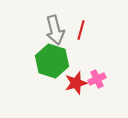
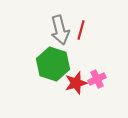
gray arrow: moved 5 px right
green hexagon: moved 1 px right, 3 px down
